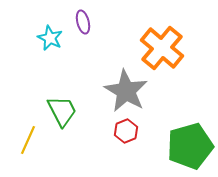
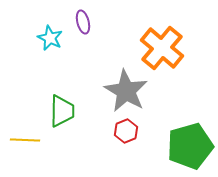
green trapezoid: rotated 28 degrees clockwise
yellow line: moved 3 px left; rotated 68 degrees clockwise
